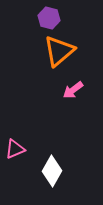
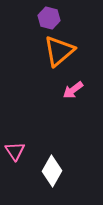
pink triangle: moved 2 px down; rotated 40 degrees counterclockwise
